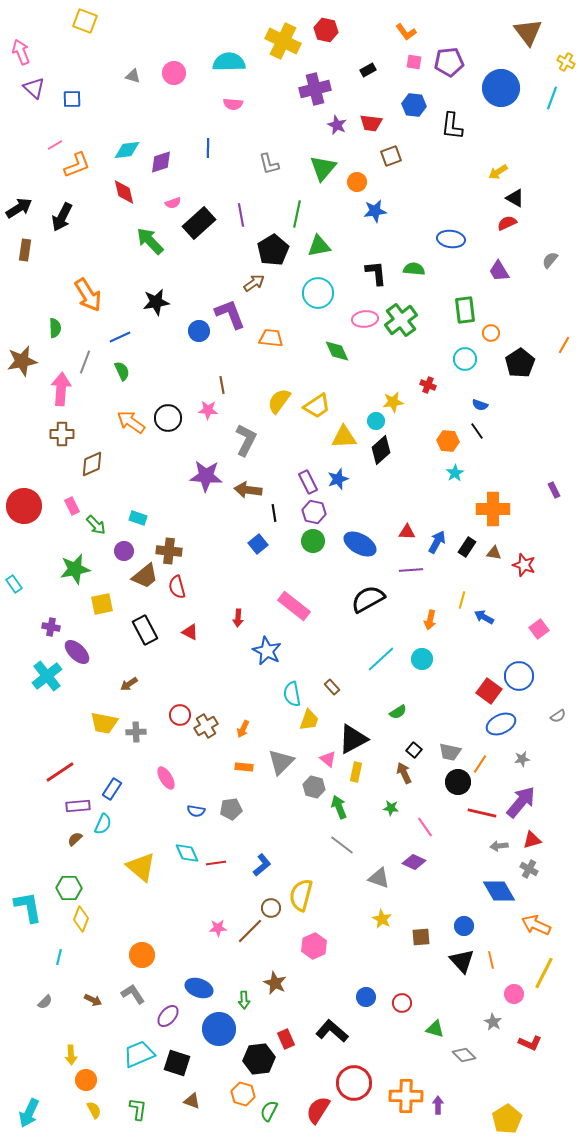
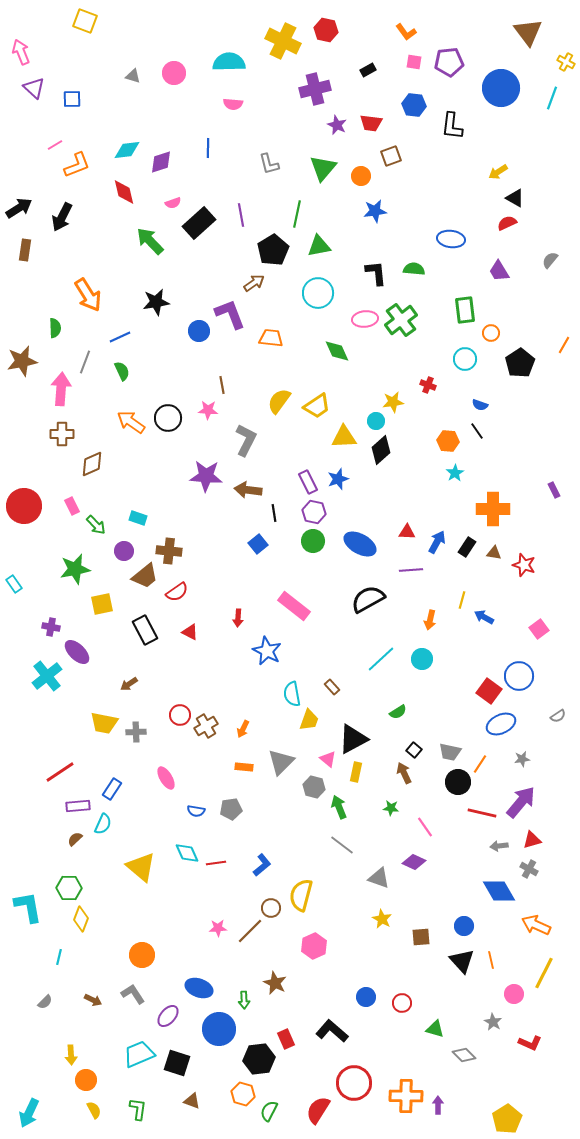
orange circle at (357, 182): moved 4 px right, 6 px up
red semicircle at (177, 587): moved 5 px down; rotated 110 degrees counterclockwise
